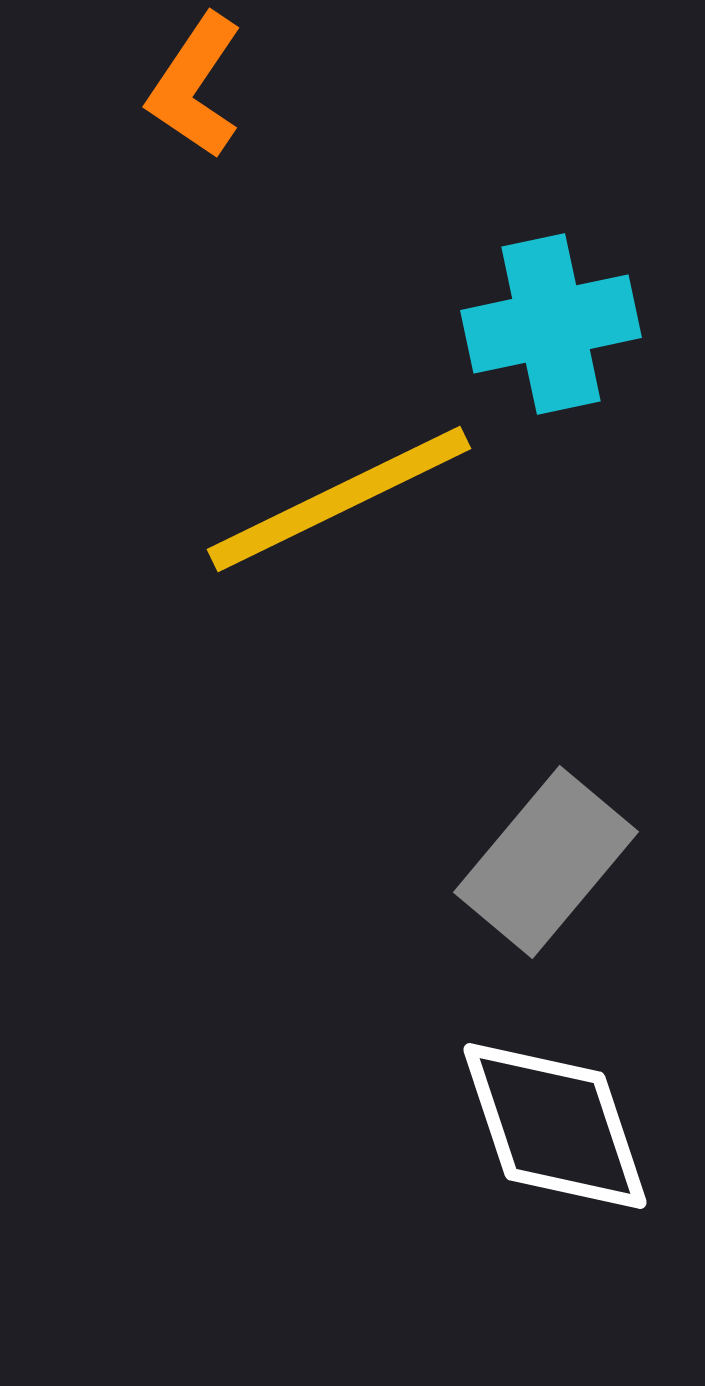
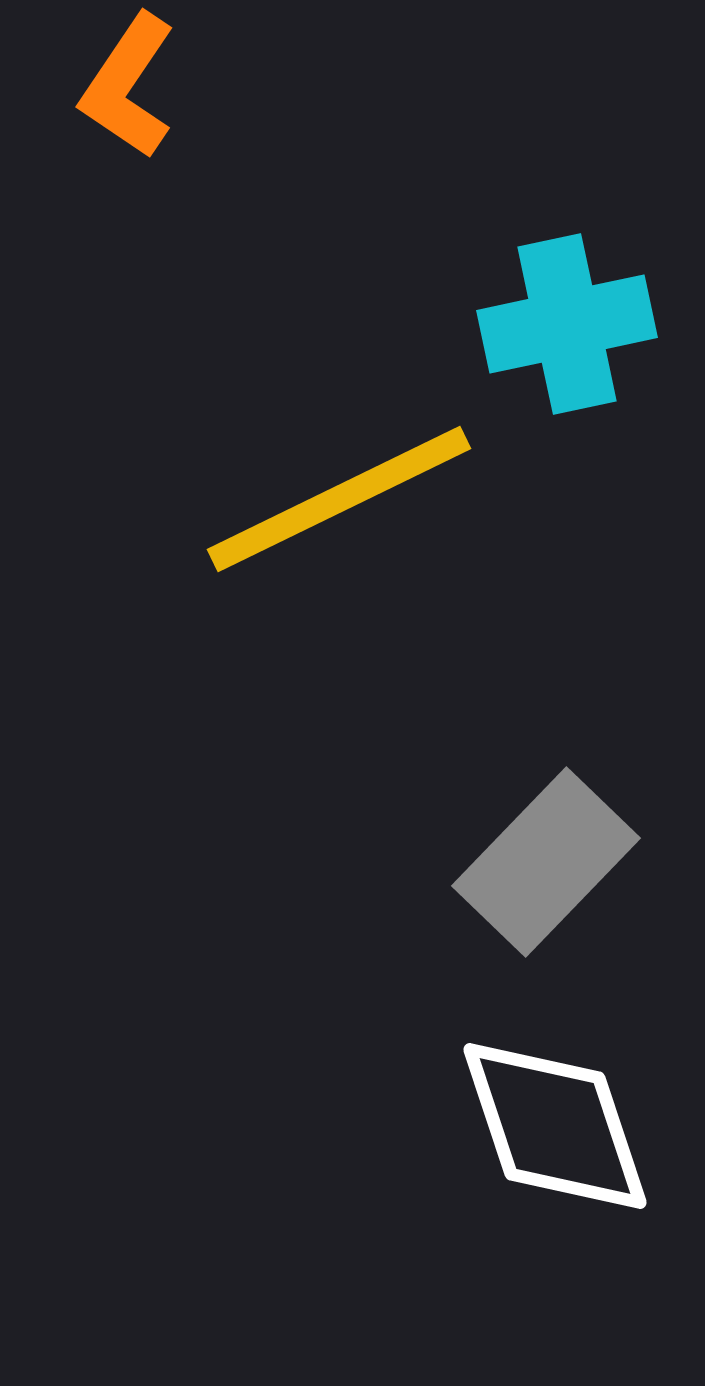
orange L-shape: moved 67 px left
cyan cross: moved 16 px right
gray rectangle: rotated 4 degrees clockwise
